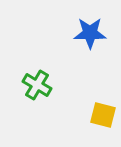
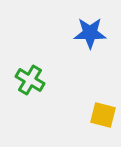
green cross: moved 7 px left, 5 px up
